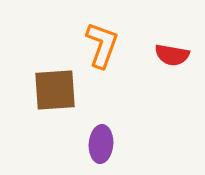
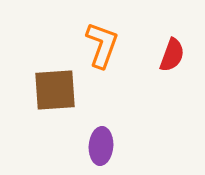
red semicircle: rotated 80 degrees counterclockwise
purple ellipse: moved 2 px down
